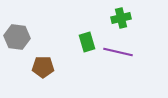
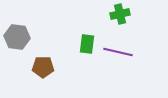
green cross: moved 1 px left, 4 px up
green rectangle: moved 2 px down; rotated 24 degrees clockwise
